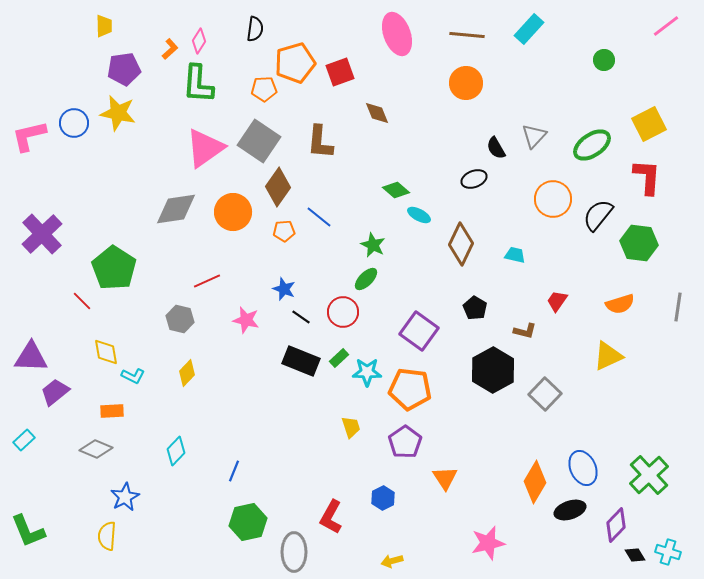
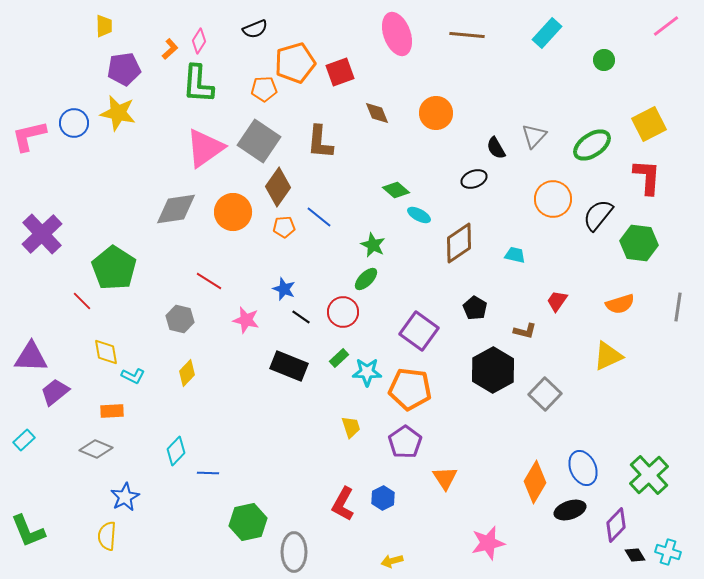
black semicircle at (255, 29): rotated 60 degrees clockwise
cyan rectangle at (529, 29): moved 18 px right, 4 px down
orange circle at (466, 83): moved 30 px left, 30 px down
orange pentagon at (284, 231): moved 4 px up
brown diamond at (461, 244): moved 2 px left, 1 px up; rotated 30 degrees clockwise
red line at (207, 281): moved 2 px right; rotated 56 degrees clockwise
black rectangle at (301, 361): moved 12 px left, 5 px down
blue line at (234, 471): moved 26 px left, 2 px down; rotated 70 degrees clockwise
red L-shape at (331, 517): moved 12 px right, 13 px up
